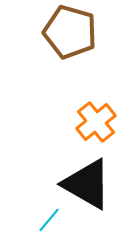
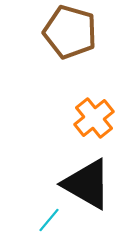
orange cross: moved 2 px left, 4 px up
